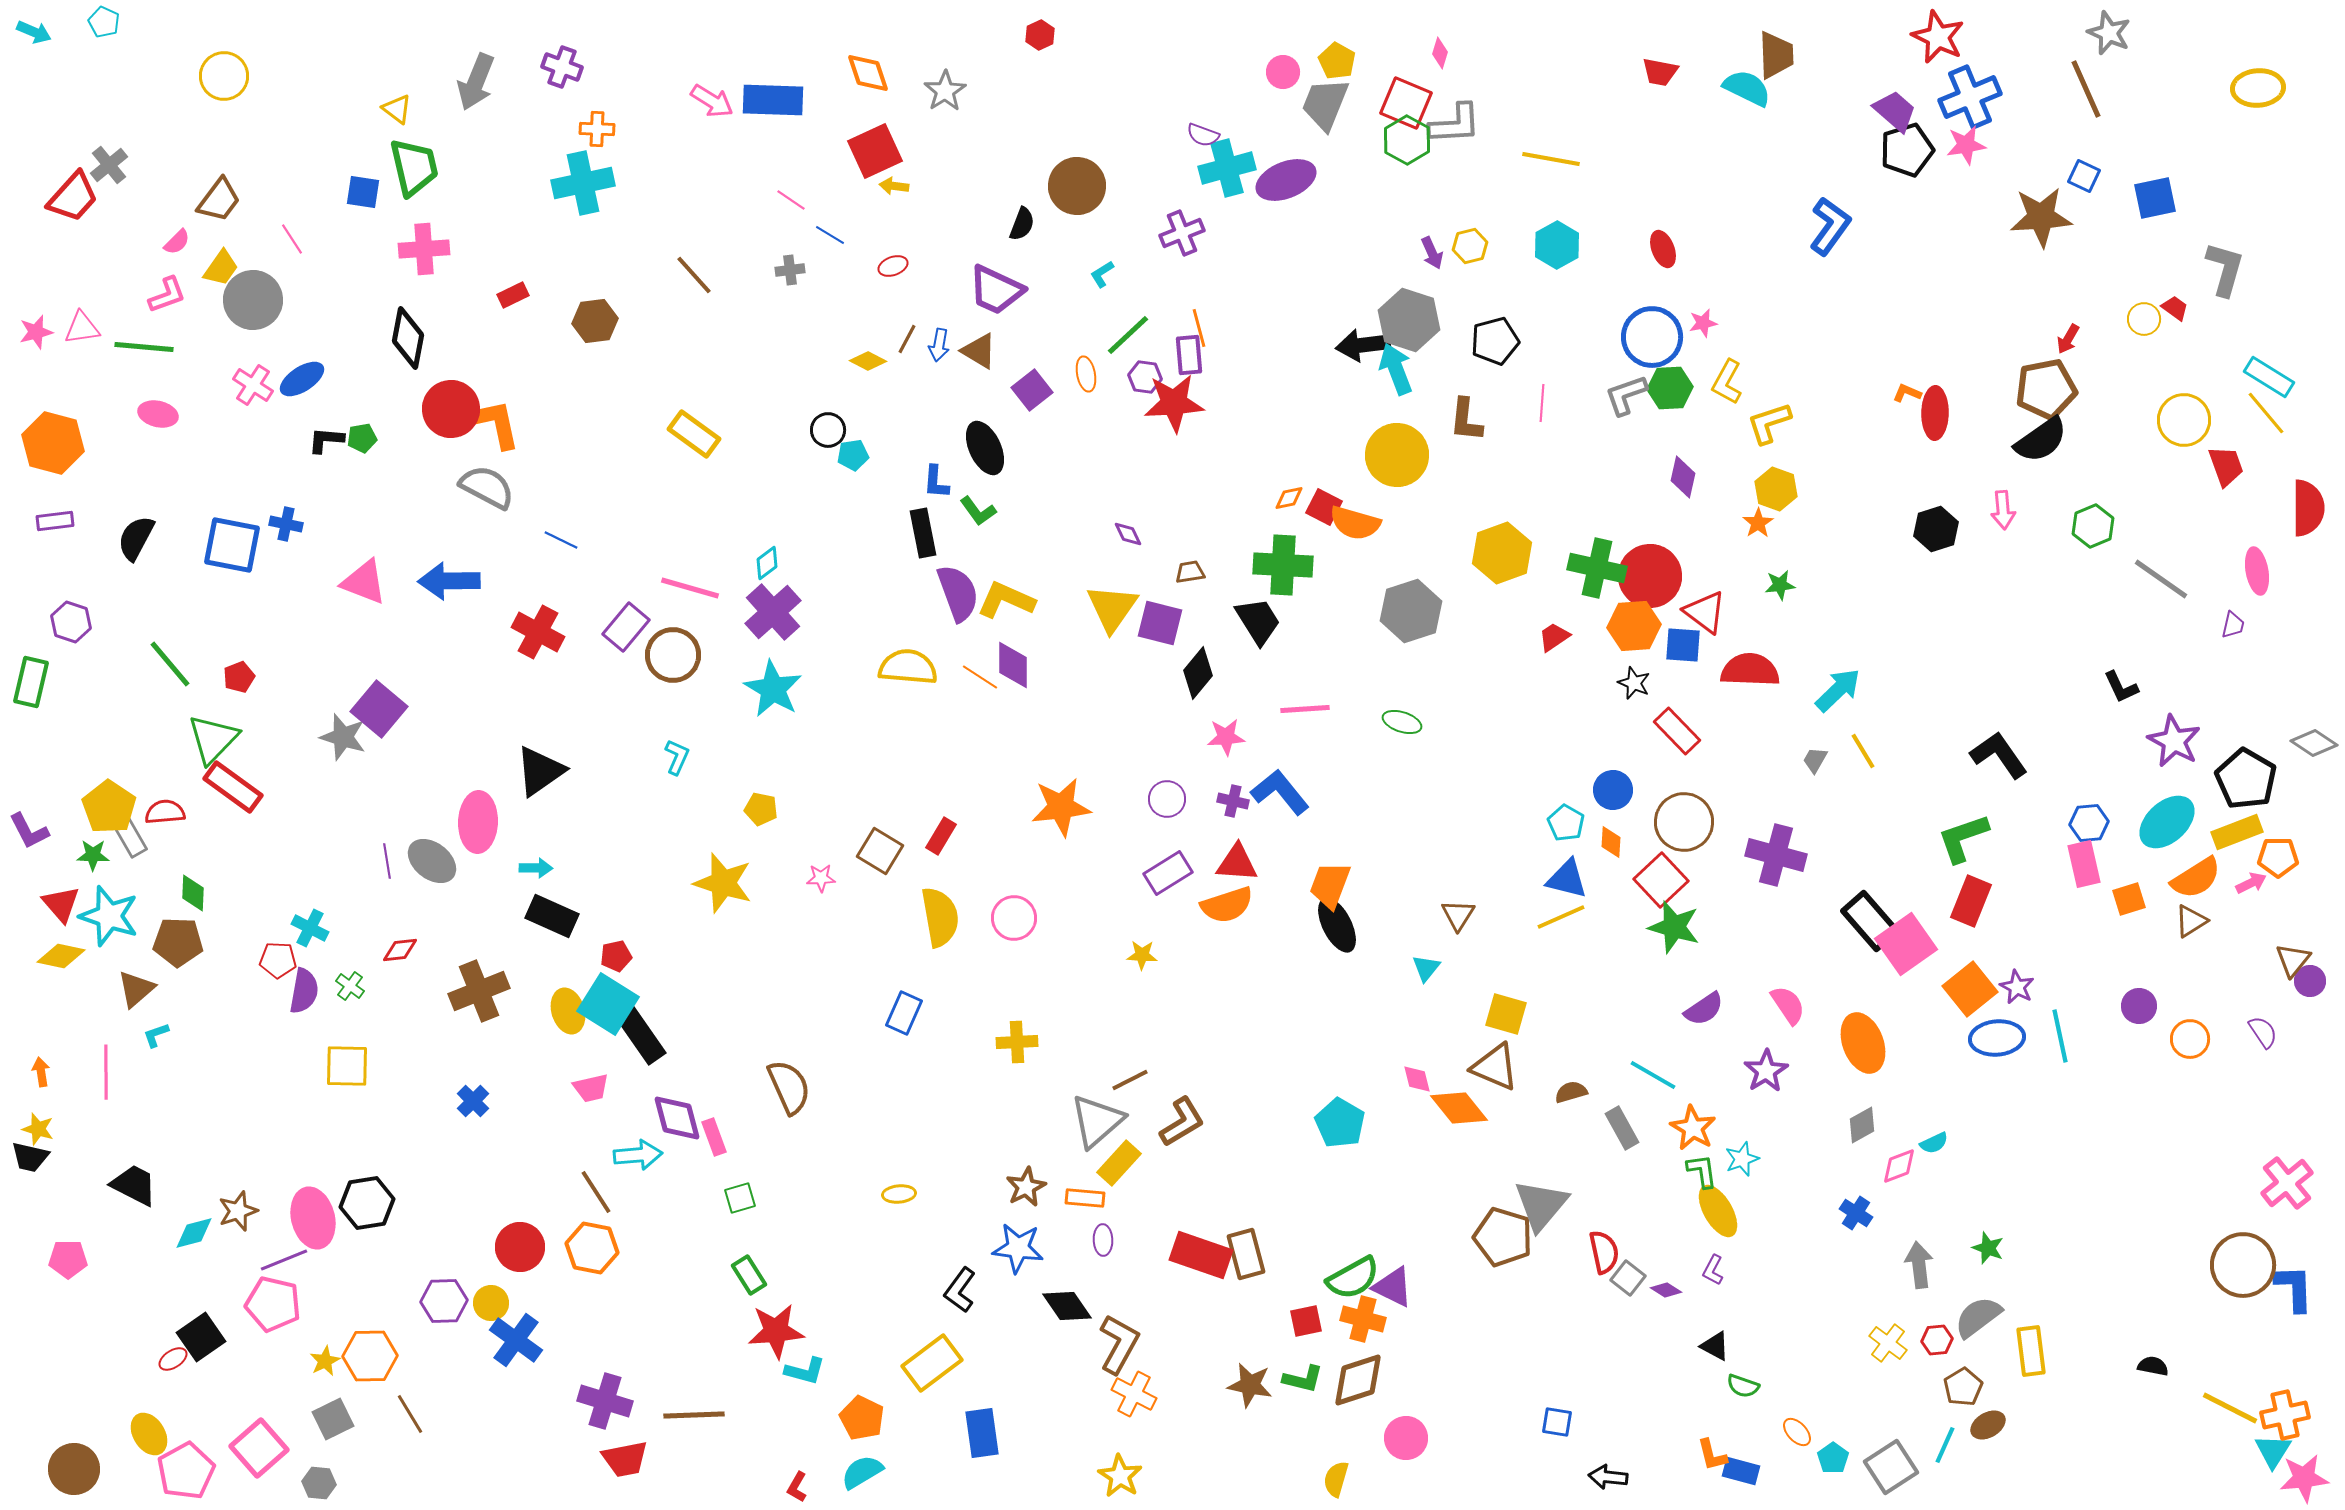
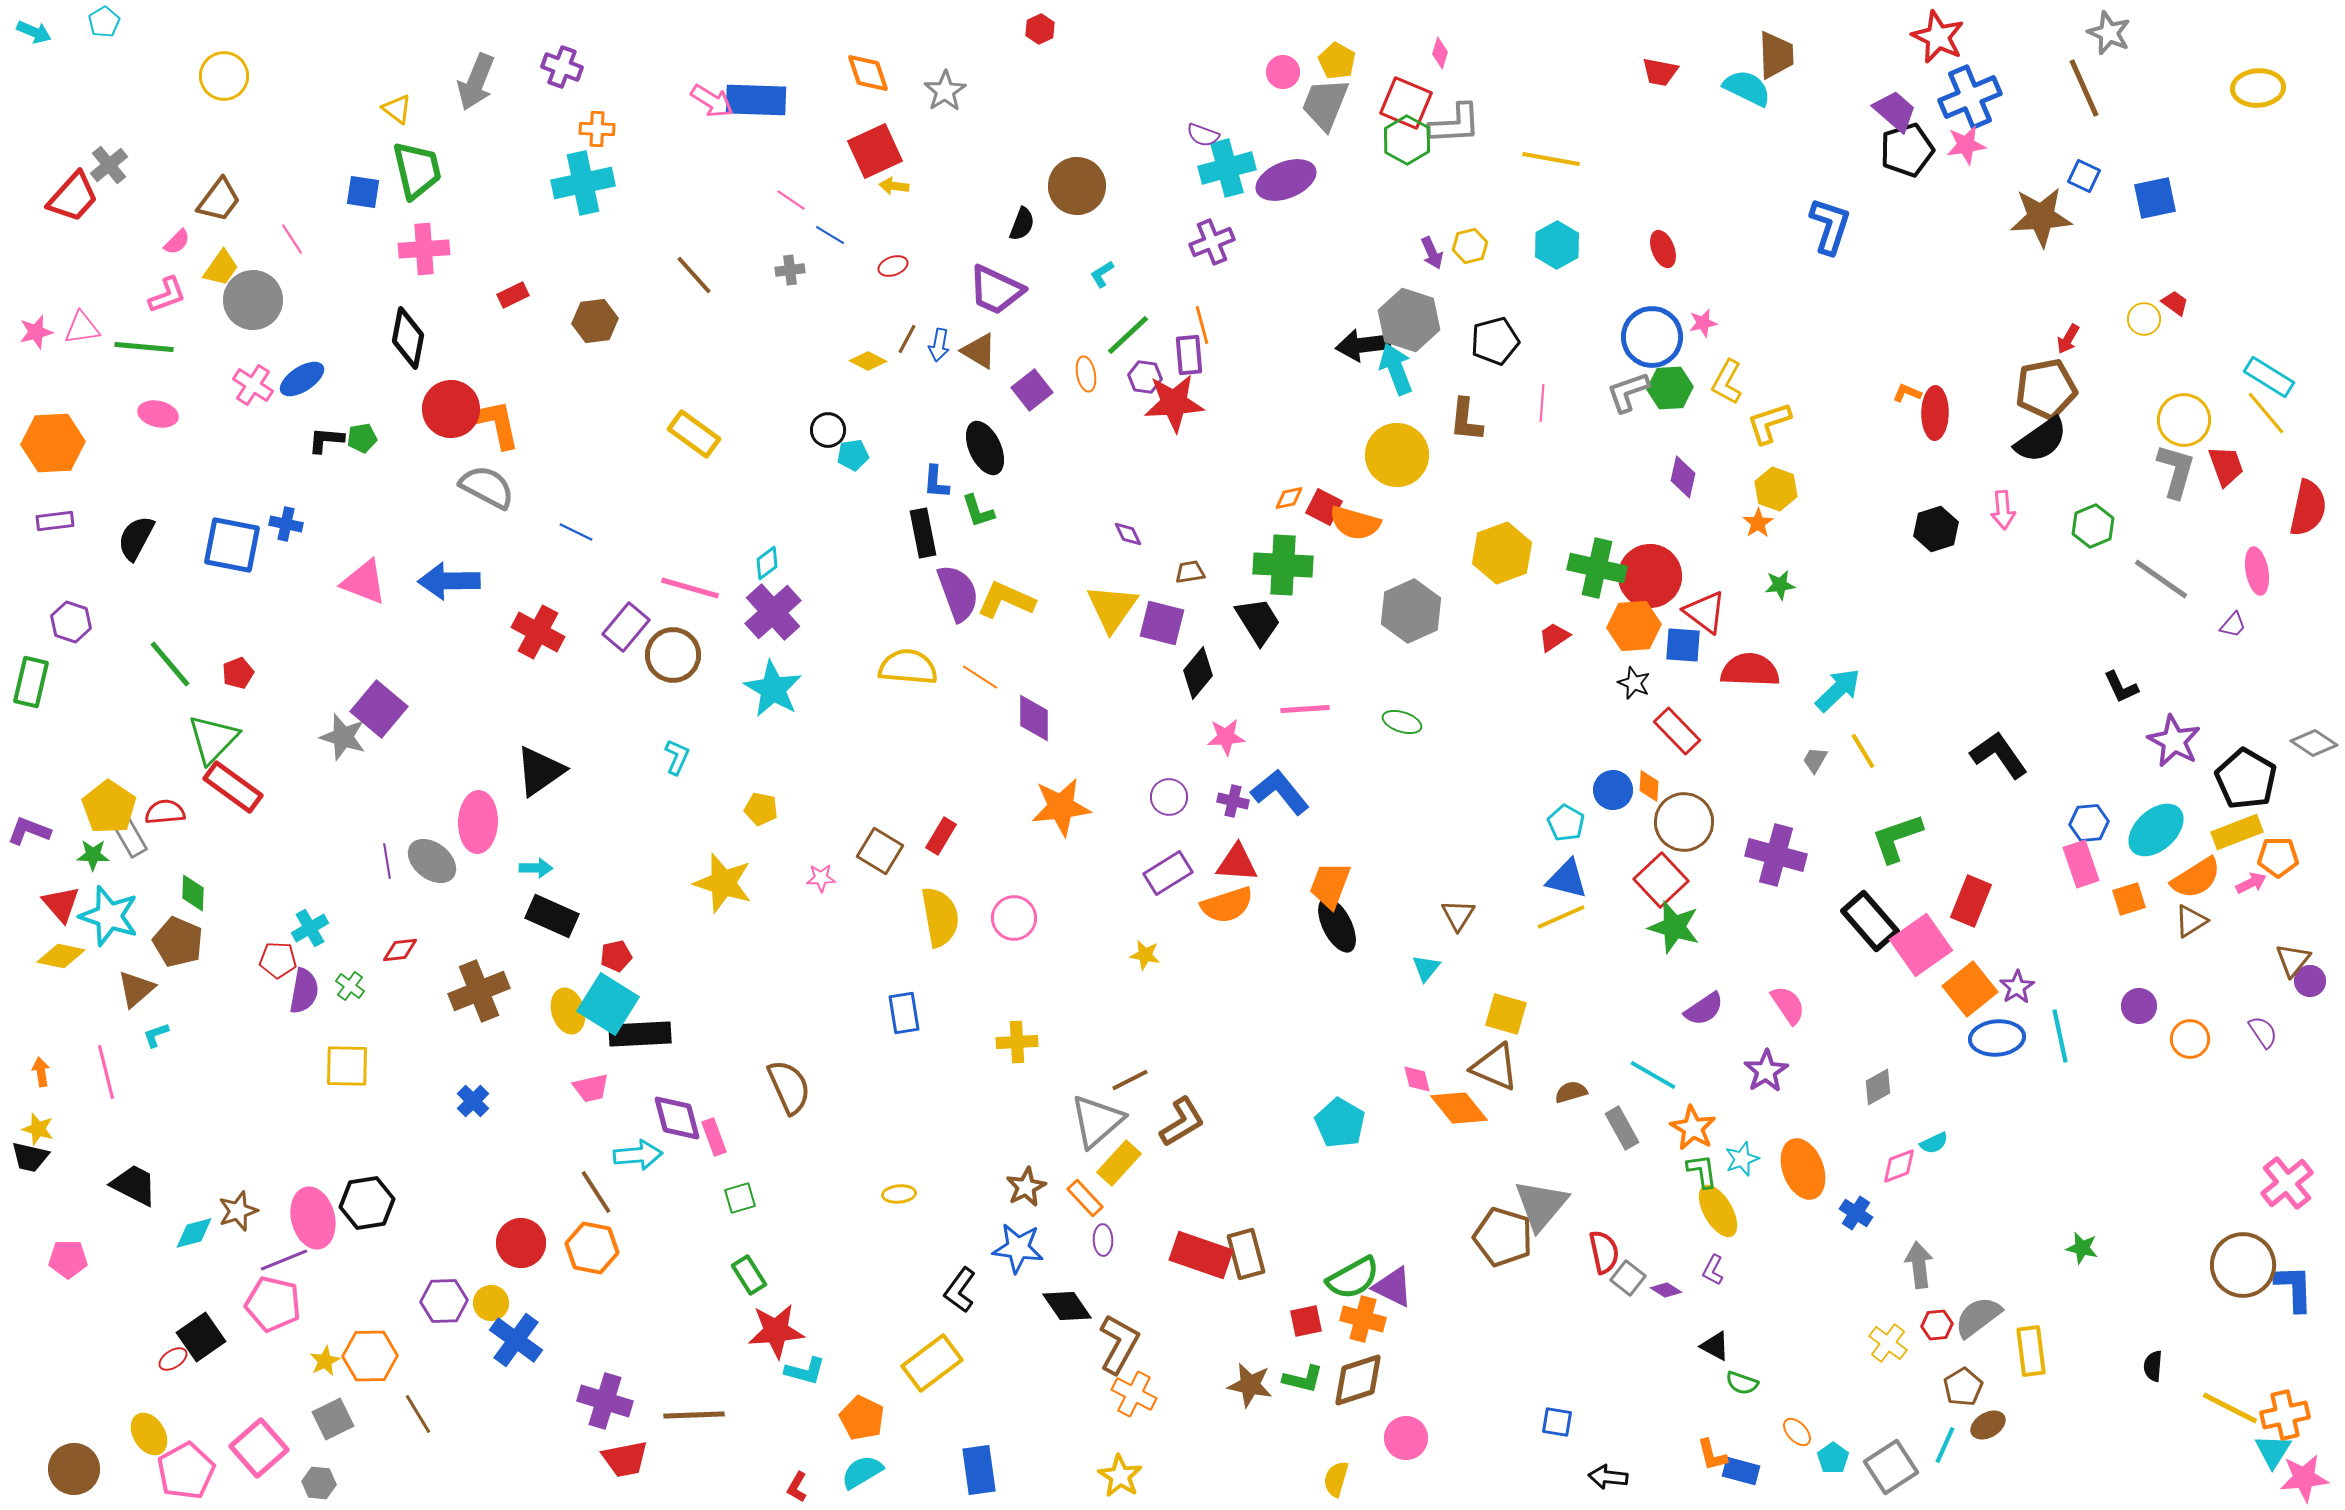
cyan pentagon at (104, 22): rotated 16 degrees clockwise
red hexagon at (1040, 35): moved 6 px up
brown line at (2086, 89): moved 2 px left, 1 px up
blue rectangle at (773, 100): moved 17 px left
green trapezoid at (414, 167): moved 3 px right, 3 px down
blue L-shape at (1830, 226): rotated 18 degrees counterclockwise
purple cross at (1182, 233): moved 30 px right, 9 px down
gray L-shape at (2225, 269): moved 49 px left, 202 px down
red trapezoid at (2175, 308): moved 5 px up
orange line at (1199, 328): moved 3 px right, 3 px up
gray L-shape at (1626, 395): moved 2 px right, 3 px up
orange hexagon at (53, 443): rotated 18 degrees counterclockwise
red semicircle at (2308, 508): rotated 12 degrees clockwise
green L-shape at (978, 511): rotated 18 degrees clockwise
blue line at (561, 540): moved 15 px right, 8 px up
gray hexagon at (1411, 611): rotated 6 degrees counterclockwise
purple square at (1160, 623): moved 2 px right
purple trapezoid at (2233, 625): rotated 28 degrees clockwise
purple diamond at (1013, 665): moved 21 px right, 53 px down
red pentagon at (239, 677): moved 1 px left, 4 px up
purple circle at (1167, 799): moved 2 px right, 2 px up
cyan ellipse at (2167, 822): moved 11 px left, 8 px down
purple L-shape at (29, 831): rotated 138 degrees clockwise
green L-shape at (1963, 838): moved 66 px left
orange diamond at (1611, 842): moved 38 px right, 56 px up
pink rectangle at (2084, 864): moved 3 px left; rotated 6 degrees counterclockwise
cyan cross at (310, 928): rotated 33 degrees clockwise
brown pentagon at (178, 942): rotated 21 degrees clockwise
pink square at (1906, 944): moved 15 px right, 1 px down
yellow star at (1142, 955): moved 3 px right; rotated 8 degrees clockwise
purple star at (2017, 987): rotated 12 degrees clockwise
blue rectangle at (904, 1013): rotated 33 degrees counterclockwise
black rectangle at (640, 1034): rotated 58 degrees counterclockwise
orange ellipse at (1863, 1043): moved 60 px left, 126 px down
pink line at (106, 1072): rotated 14 degrees counterclockwise
gray diamond at (1862, 1125): moved 16 px right, 38 px up
orange rectangle at (1085, 1198): rotated 42 degrees clockwise
red circle at (520, 1247): moved 1 px right, 4 px up
green star at (1988, 1248): moved 94 px right; rotated 8 degrees counterclockwise
red hexagon at (1937, 1340): moved 15 px up
black semicircle at (2153, 1366): rotated 96 degrees counterclockwise
green semicircle at (1743, 1386): moved 1 px left, 3 px up
brown line at (410, 1414): moved 8 px right
blue rectangle at (982, 1433): moved 3 px left, 37 px down
